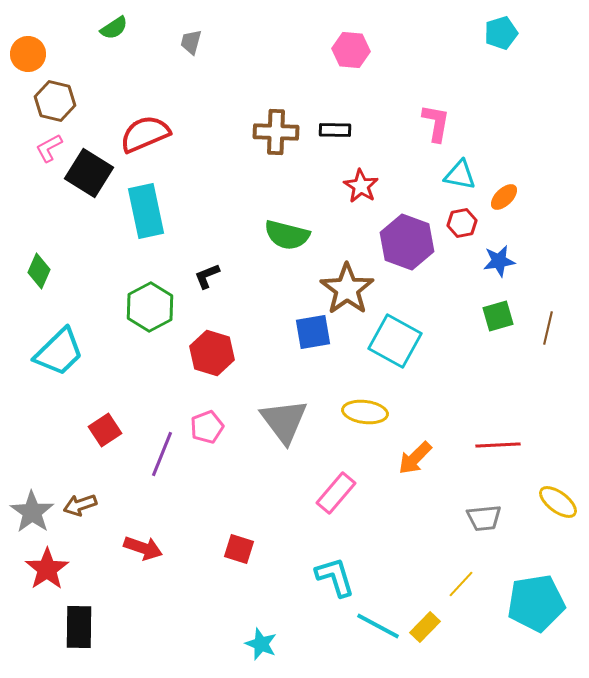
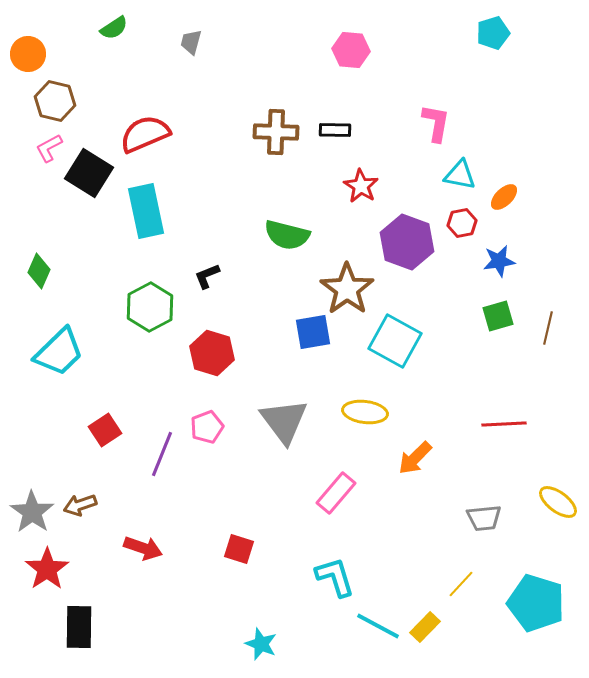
cyan pentagon at (501, 33): moved 8 px left
red line at (498, 445): moved 6 px right, 21 px up
cyan pentagon at (536, 603): rotated 26 degrees clockwise
